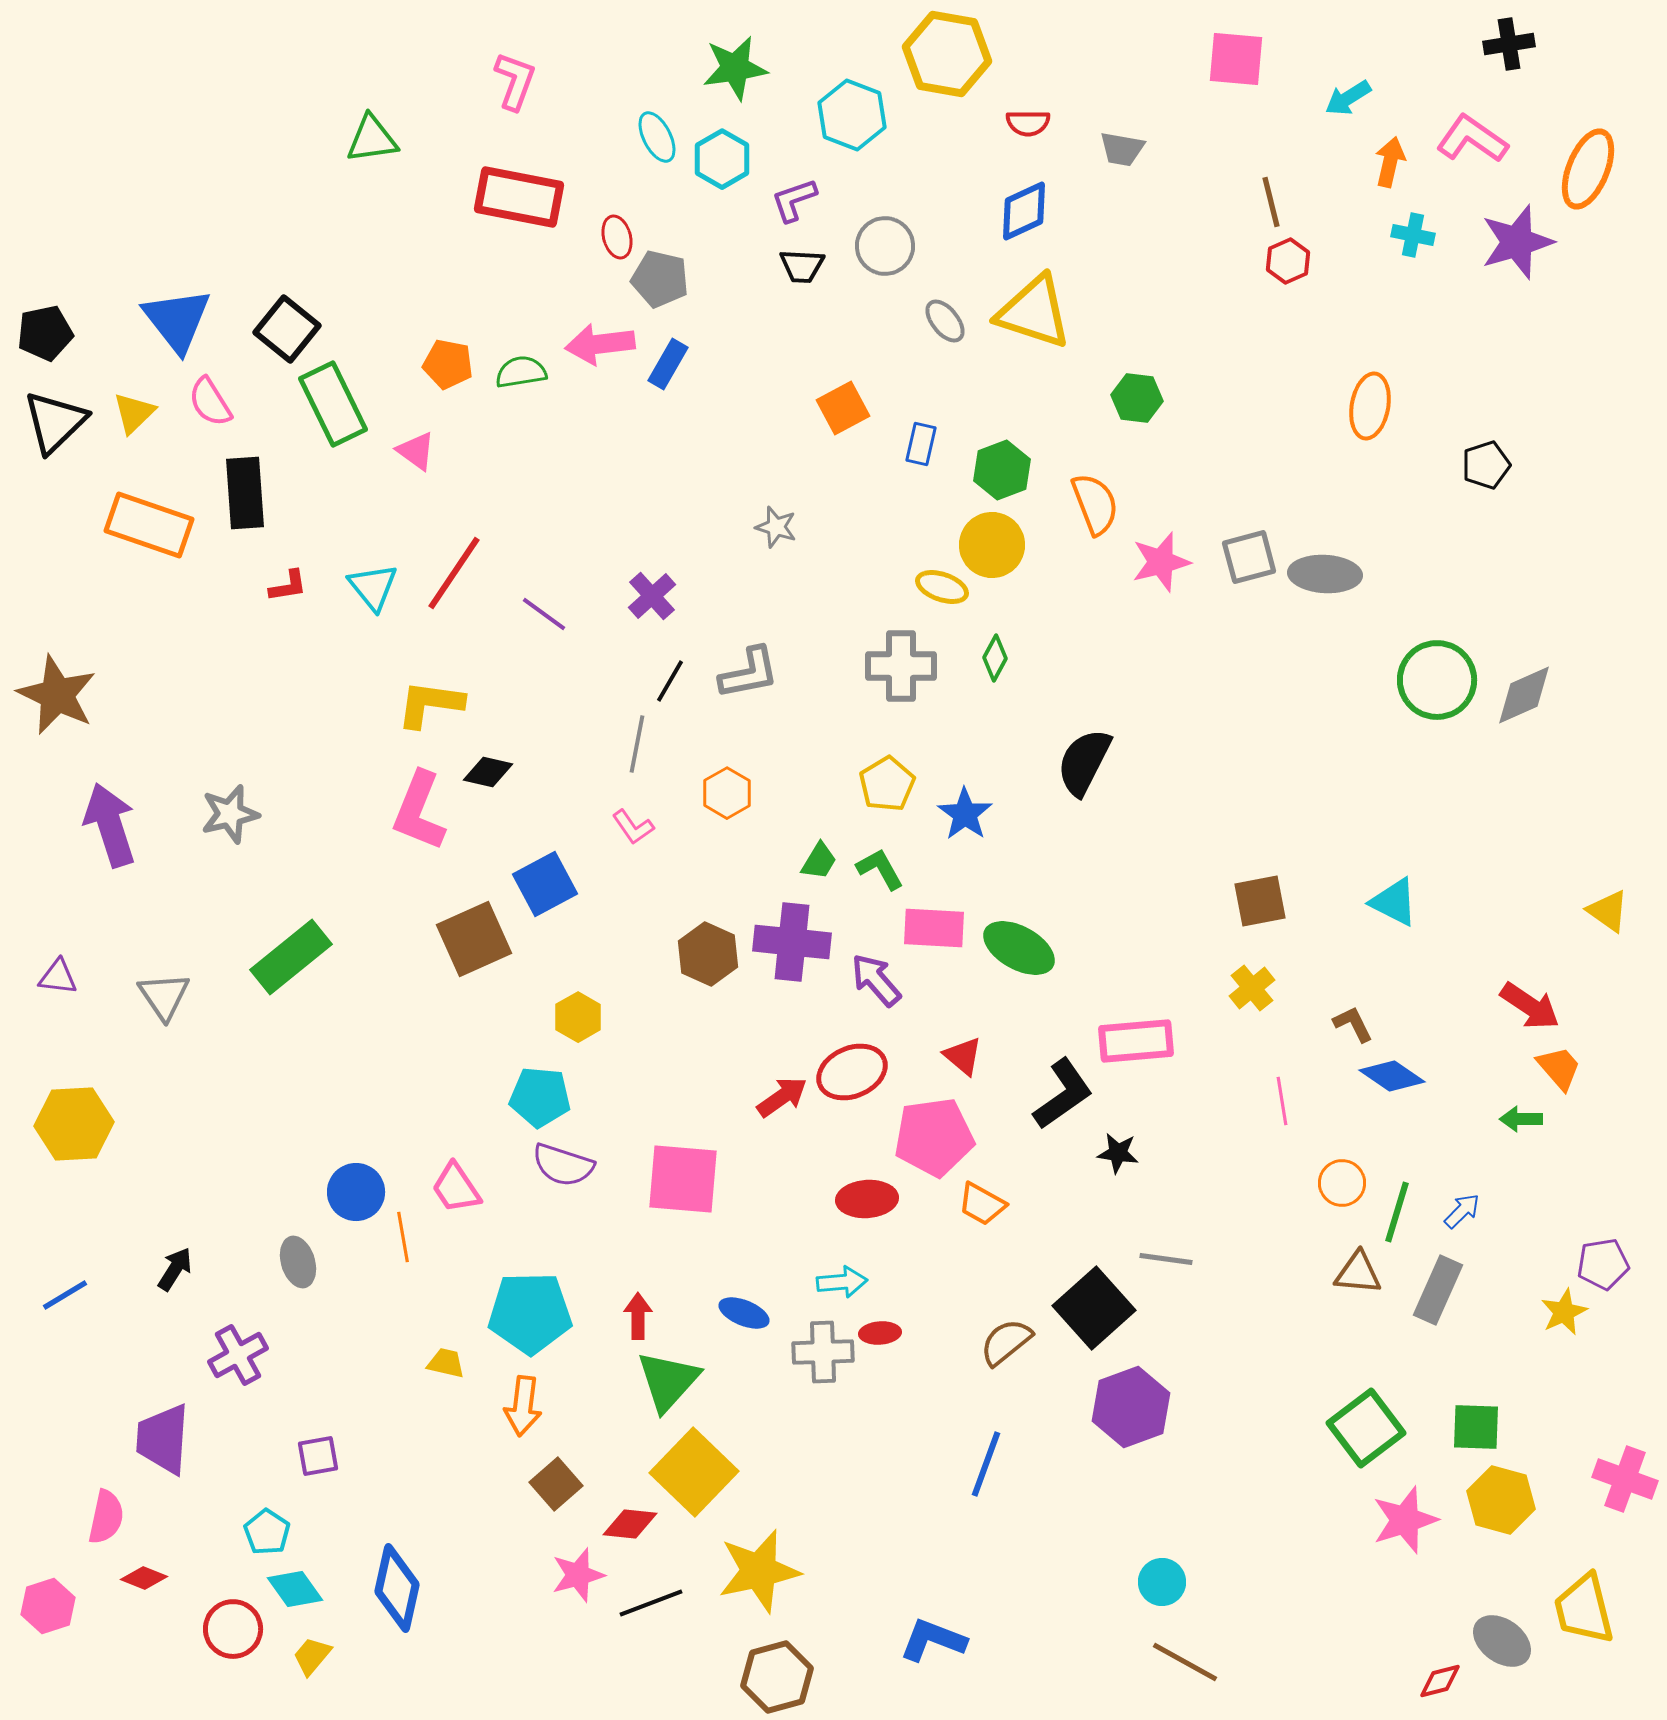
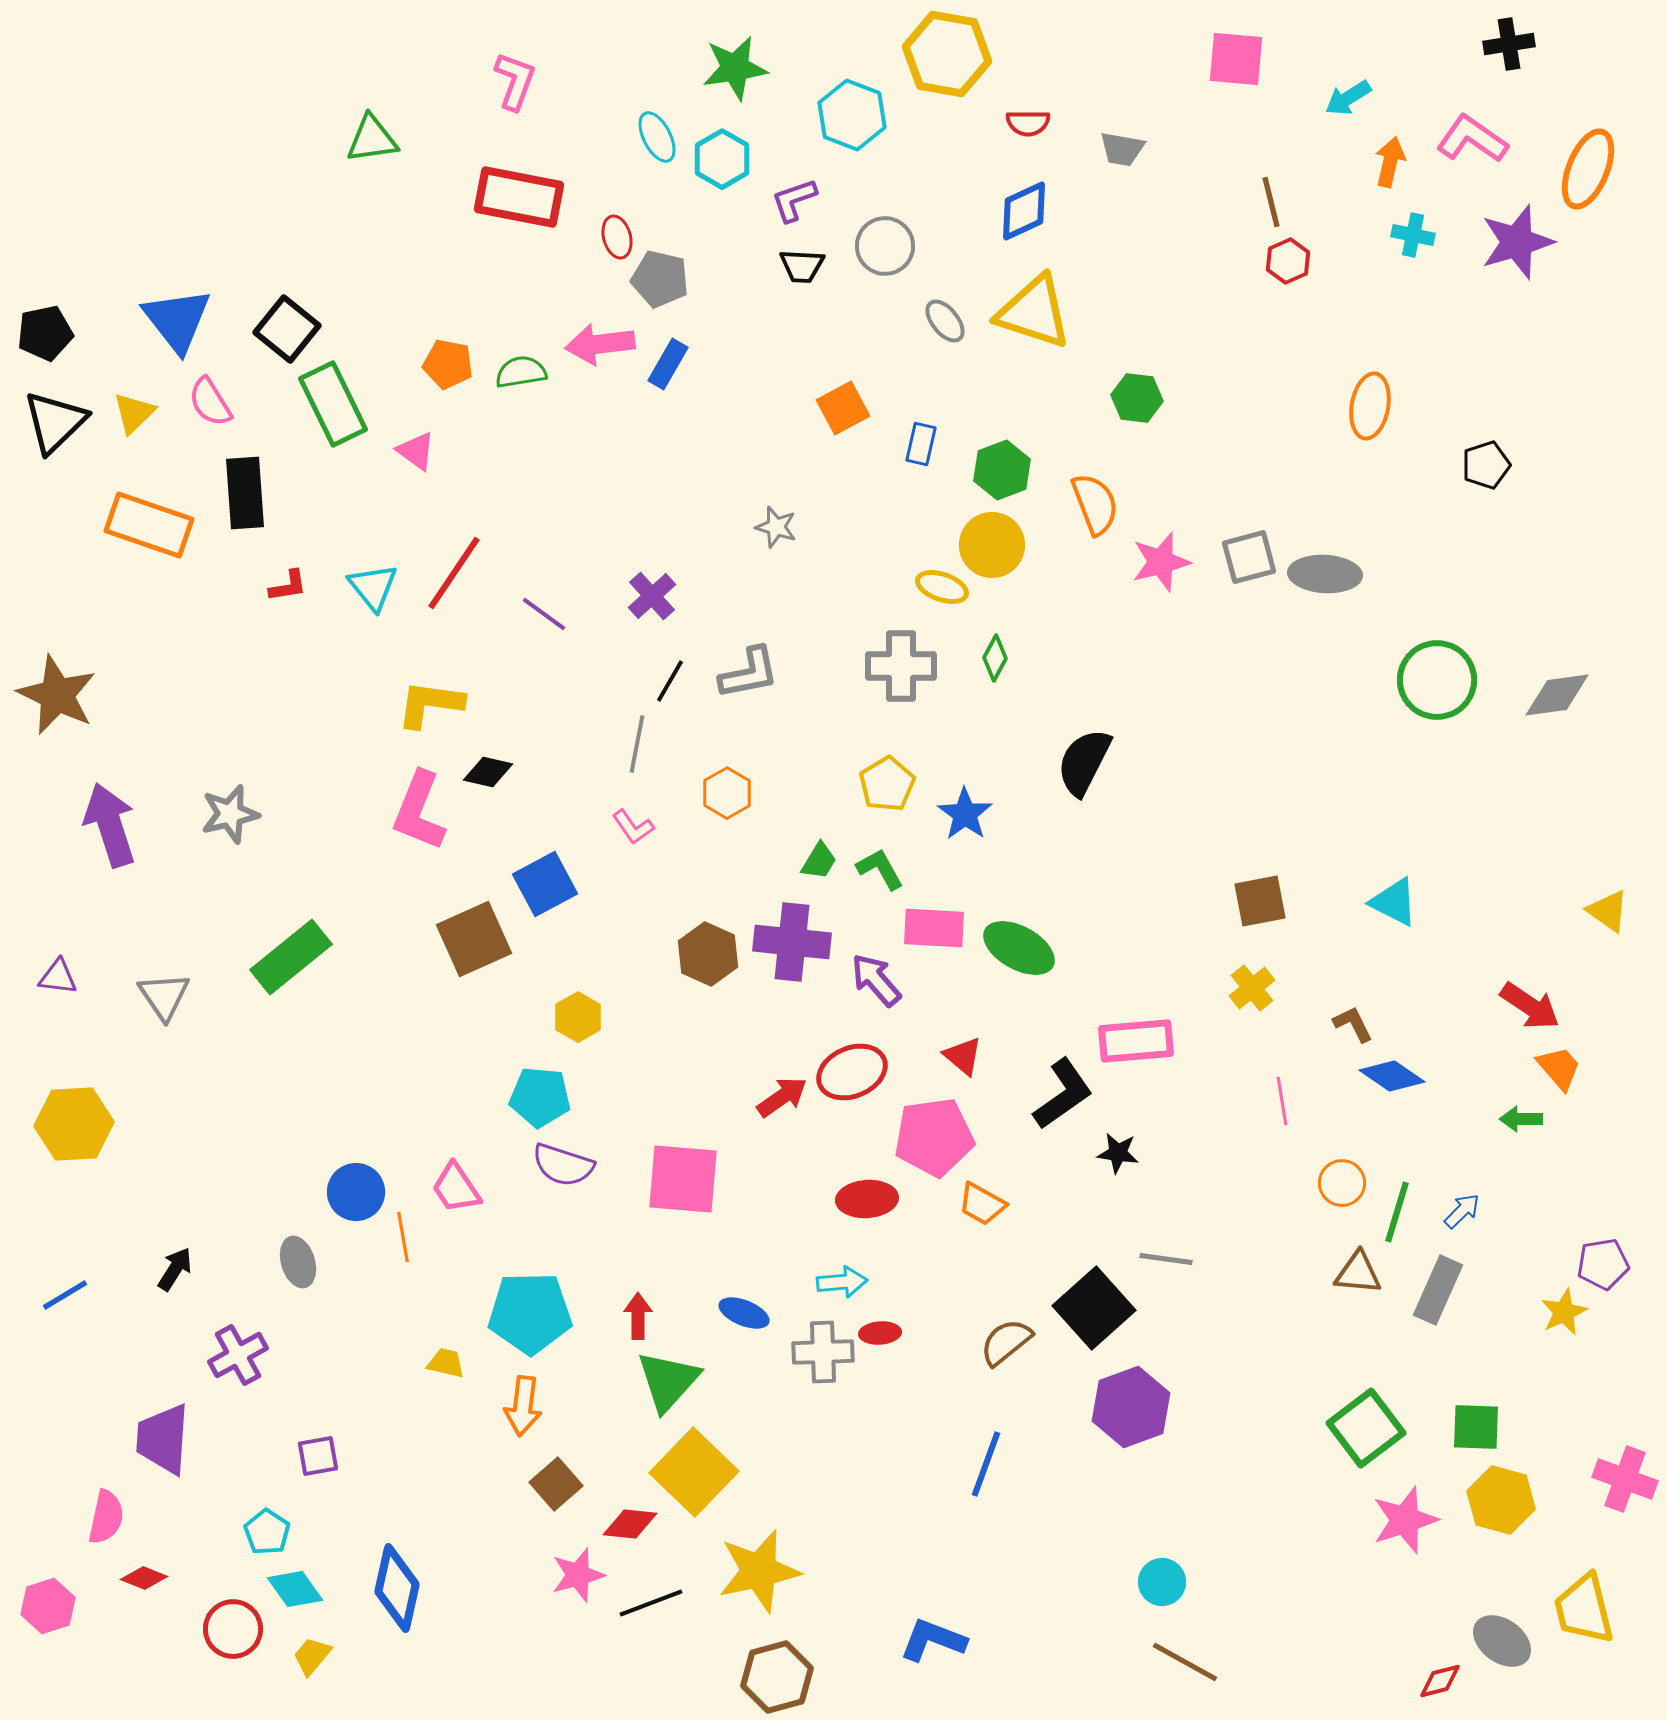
gray diamond at (1524, 695): moved 33 px right; rotated 16 degrees clockwise
